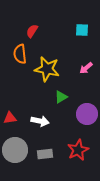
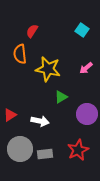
cyan square: rotated 32 degrees clockwise
yellow star: moved 1 px right
red triangle: moved 3 px up; rotated 24 degrees counterclockwise
gray circle: moved 5 px right, 1 px up
